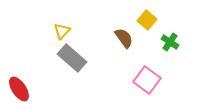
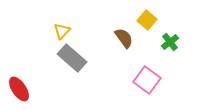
green cross: rotated 18 degrees clockwise
